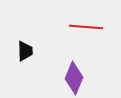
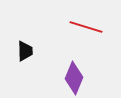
red line: rotated 12 degrees clockwise
